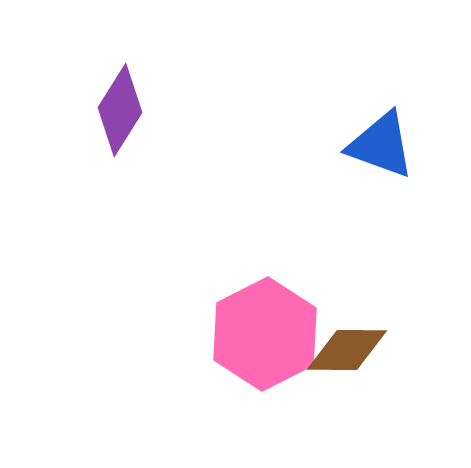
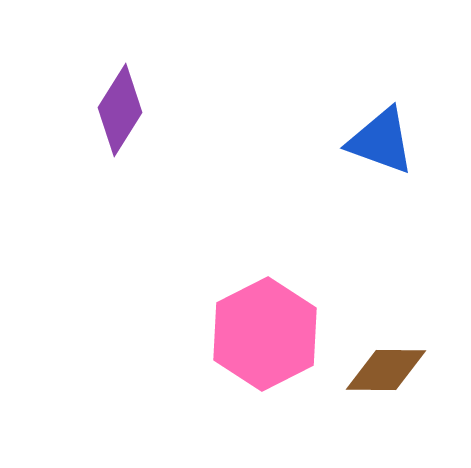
blue triangle: moved 4 px up
brown diamond: moved 39 px right, 20 px down
